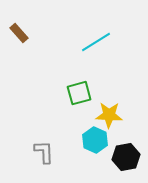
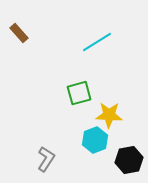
cyan line: moved 1 px right
cyan hexagon: rotated 15 degrees clockwise
gray L-shape: moved 2 px right, 7 px down; rotated 35 degrees clockwise
black hexagon: moved 3 px right, 3 px down
